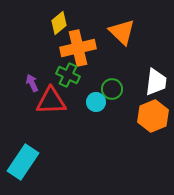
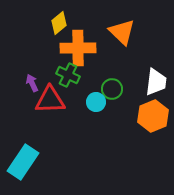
orange cross: rotated 12 degrees clockwise
red triangle: moved 1 px left, 1 px up
